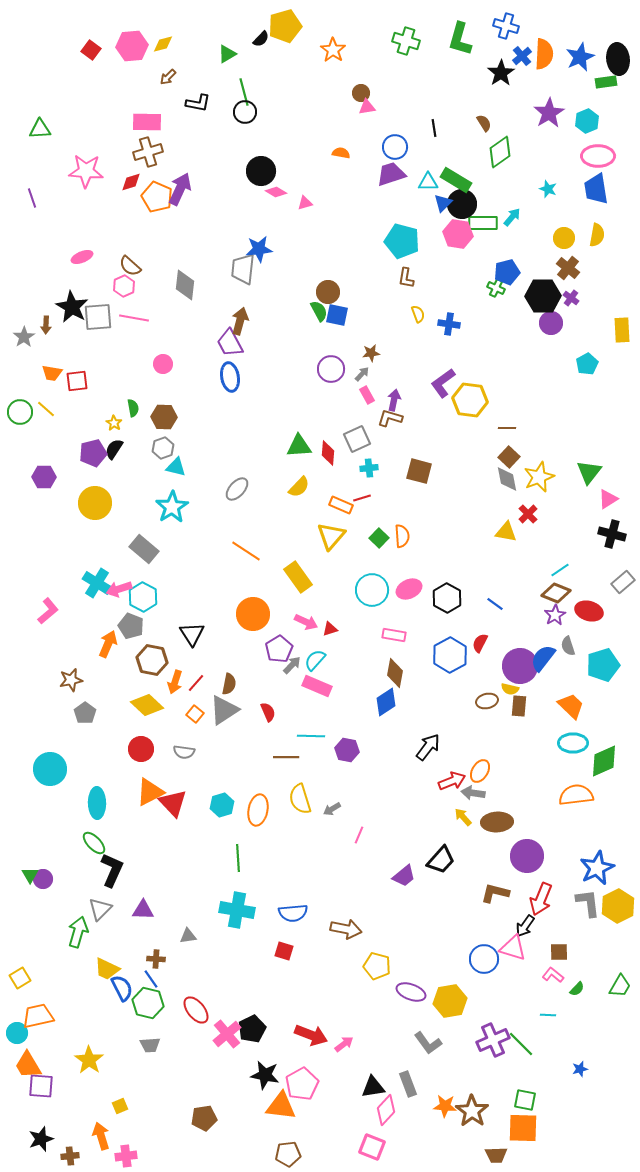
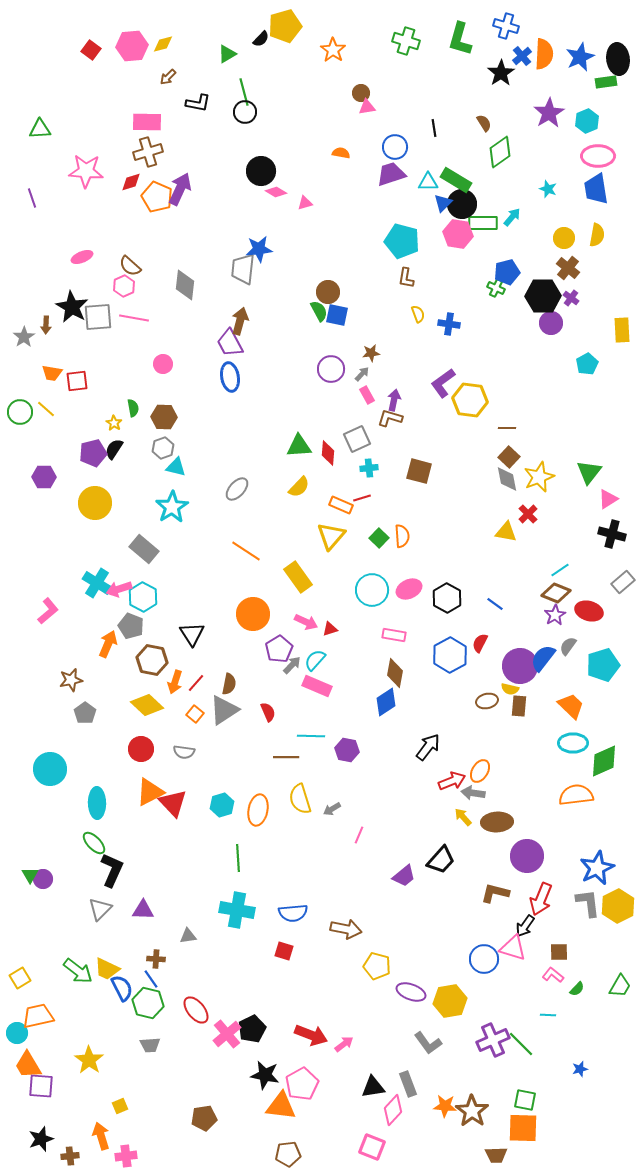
gray semicircle at (568, 646): rotated 54 degrees clockwise
green arrow at (78, 932): moved 39 px down; rotated 112 degrees clockwise
pink diamond at (386, 1110): moved 7 px right
